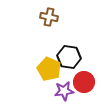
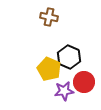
black hexagon: rotated 15 degrees clockwise
